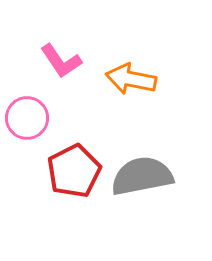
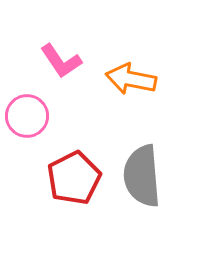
pink circle: moved 2 px up
red pentagon: moved 7 px down
gray semicircle: rotated 84 degrees counterclockwise
